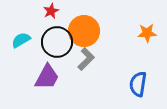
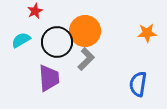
red star: moved 16 px left
orange circle: moved 1 px right
purple trapezoid: moved 2 px right, 1 px down; rotated 32 degrees counterclockwise
